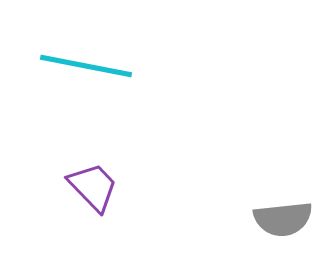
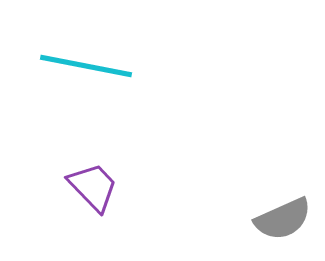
gray semicircle: rotated 18 degrees counterclockwise
